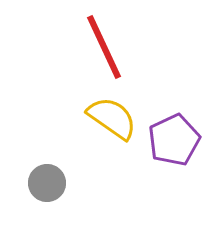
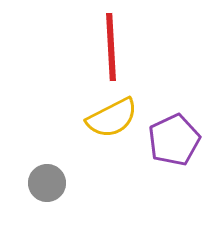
red line: moved 7 px right; rotated 22 degrees clockwise
yellow semicircle: rotated 118 degrees clockwise
